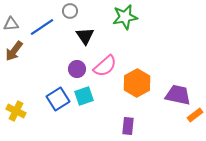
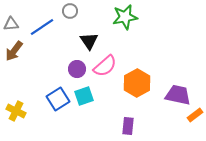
black triangle: moved 4 px right, 5 px down
